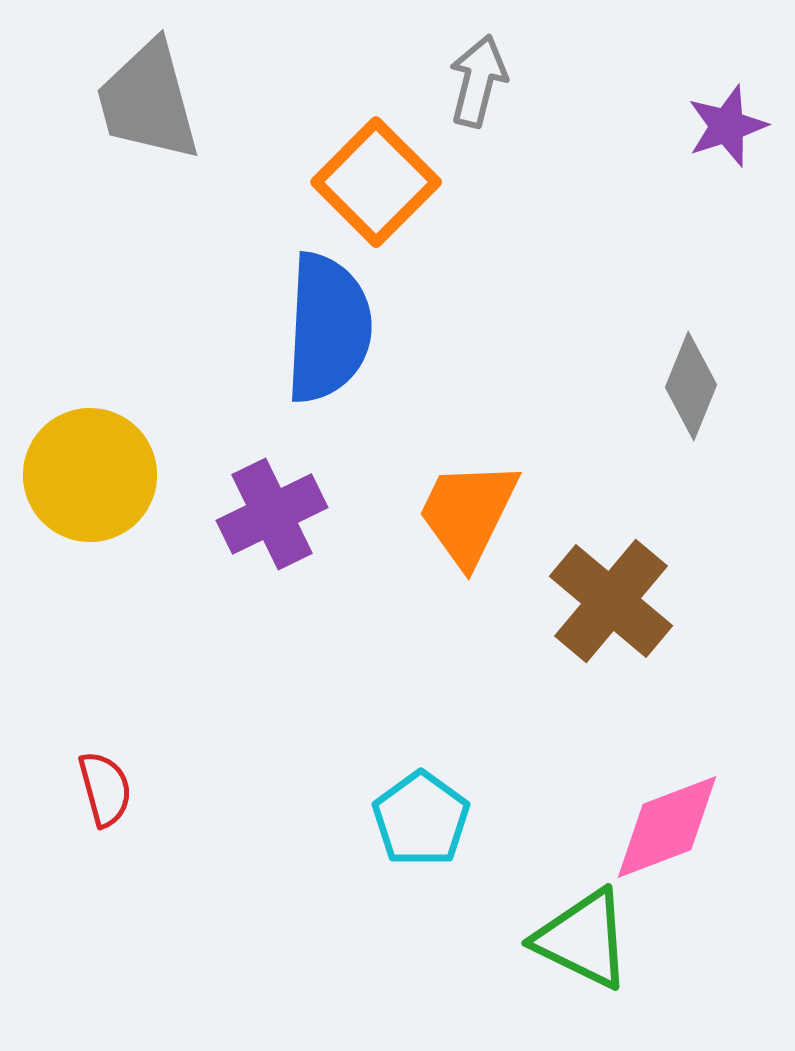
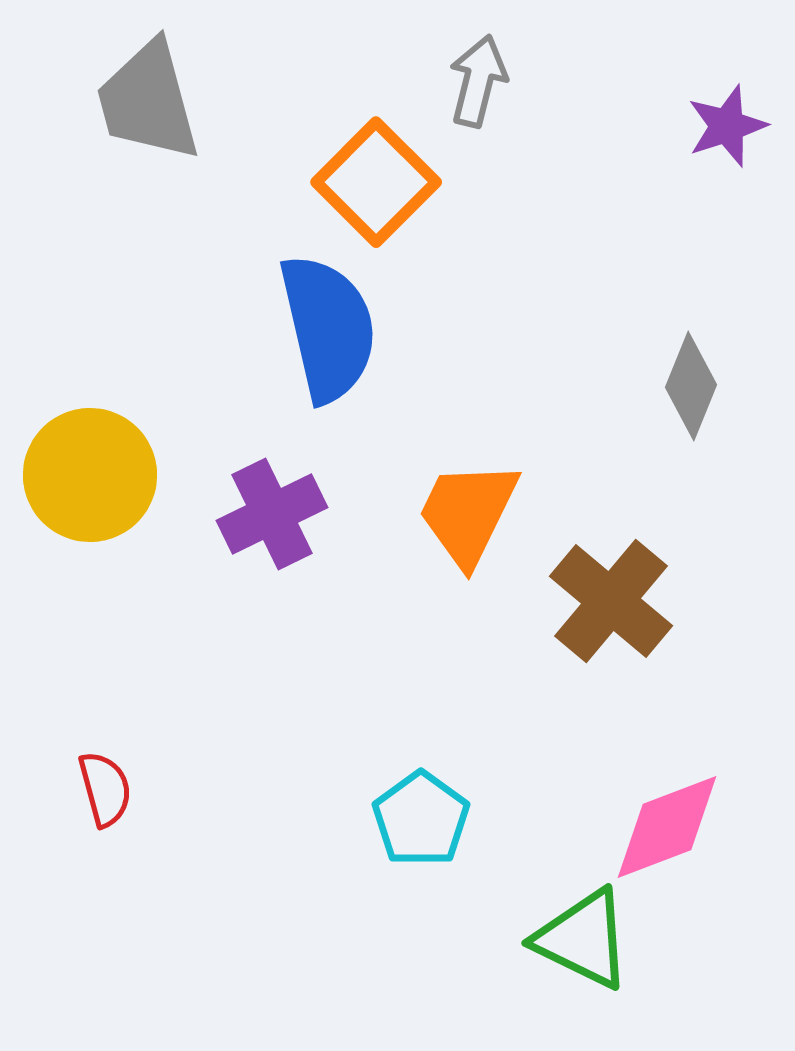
blue semicircle: rotated 16 degrees counterclockwise
